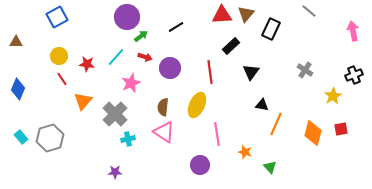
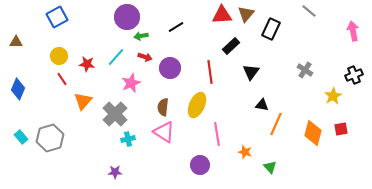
green arrow at (141, 36): rotated 152 degrees counterclockwise
